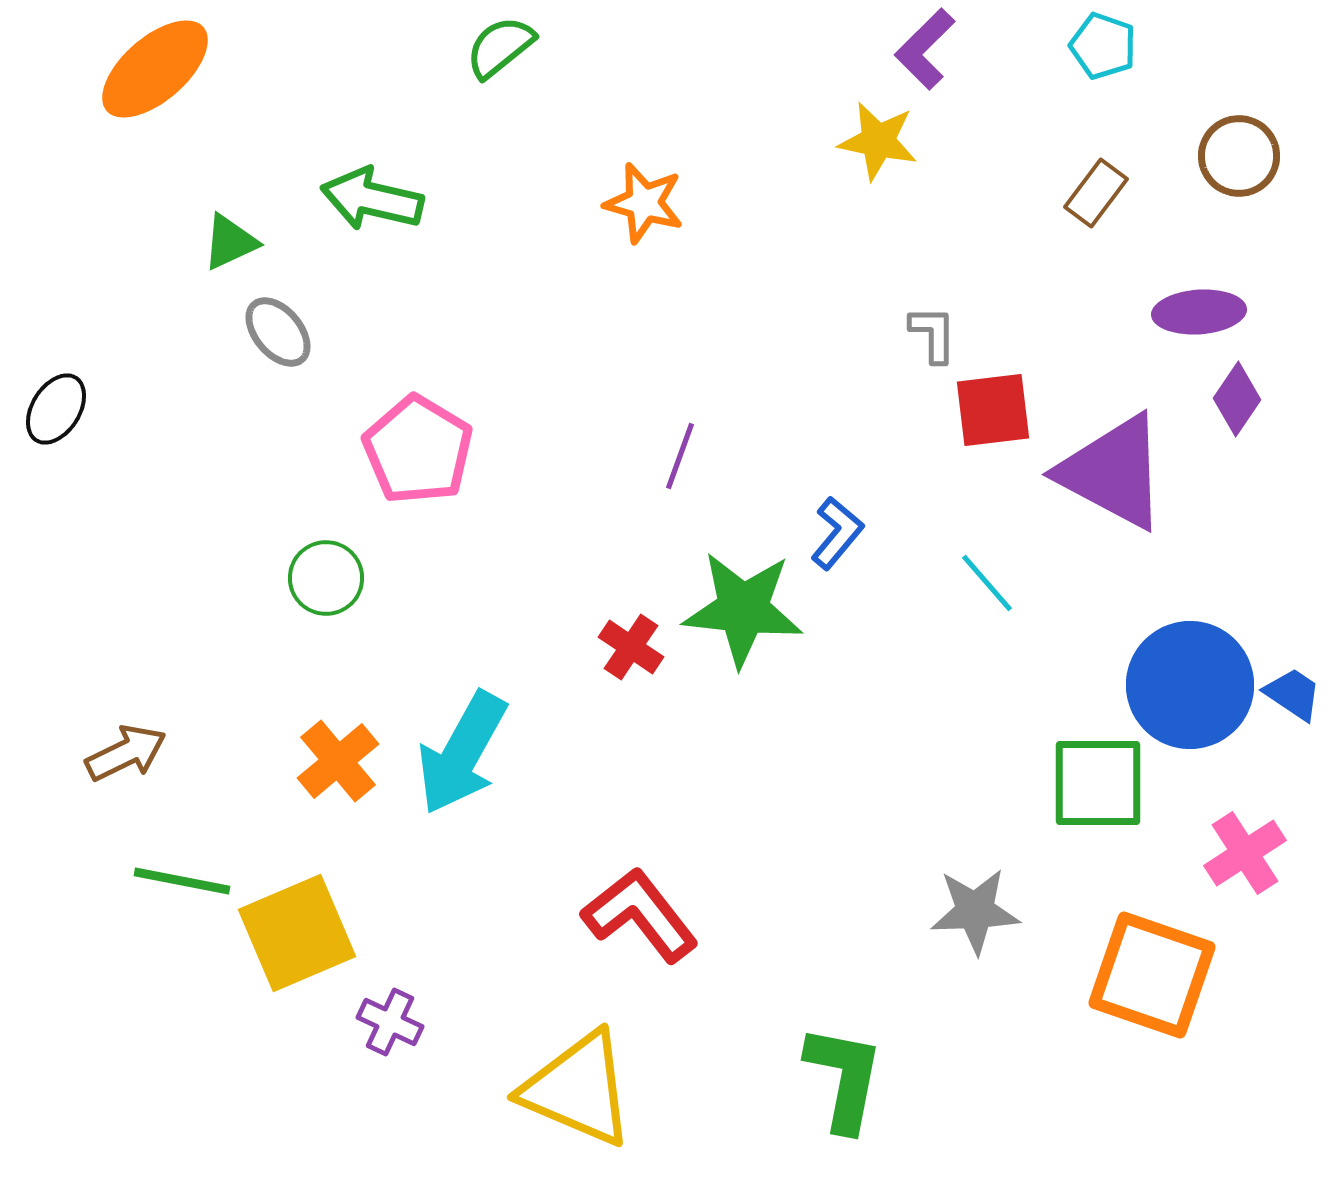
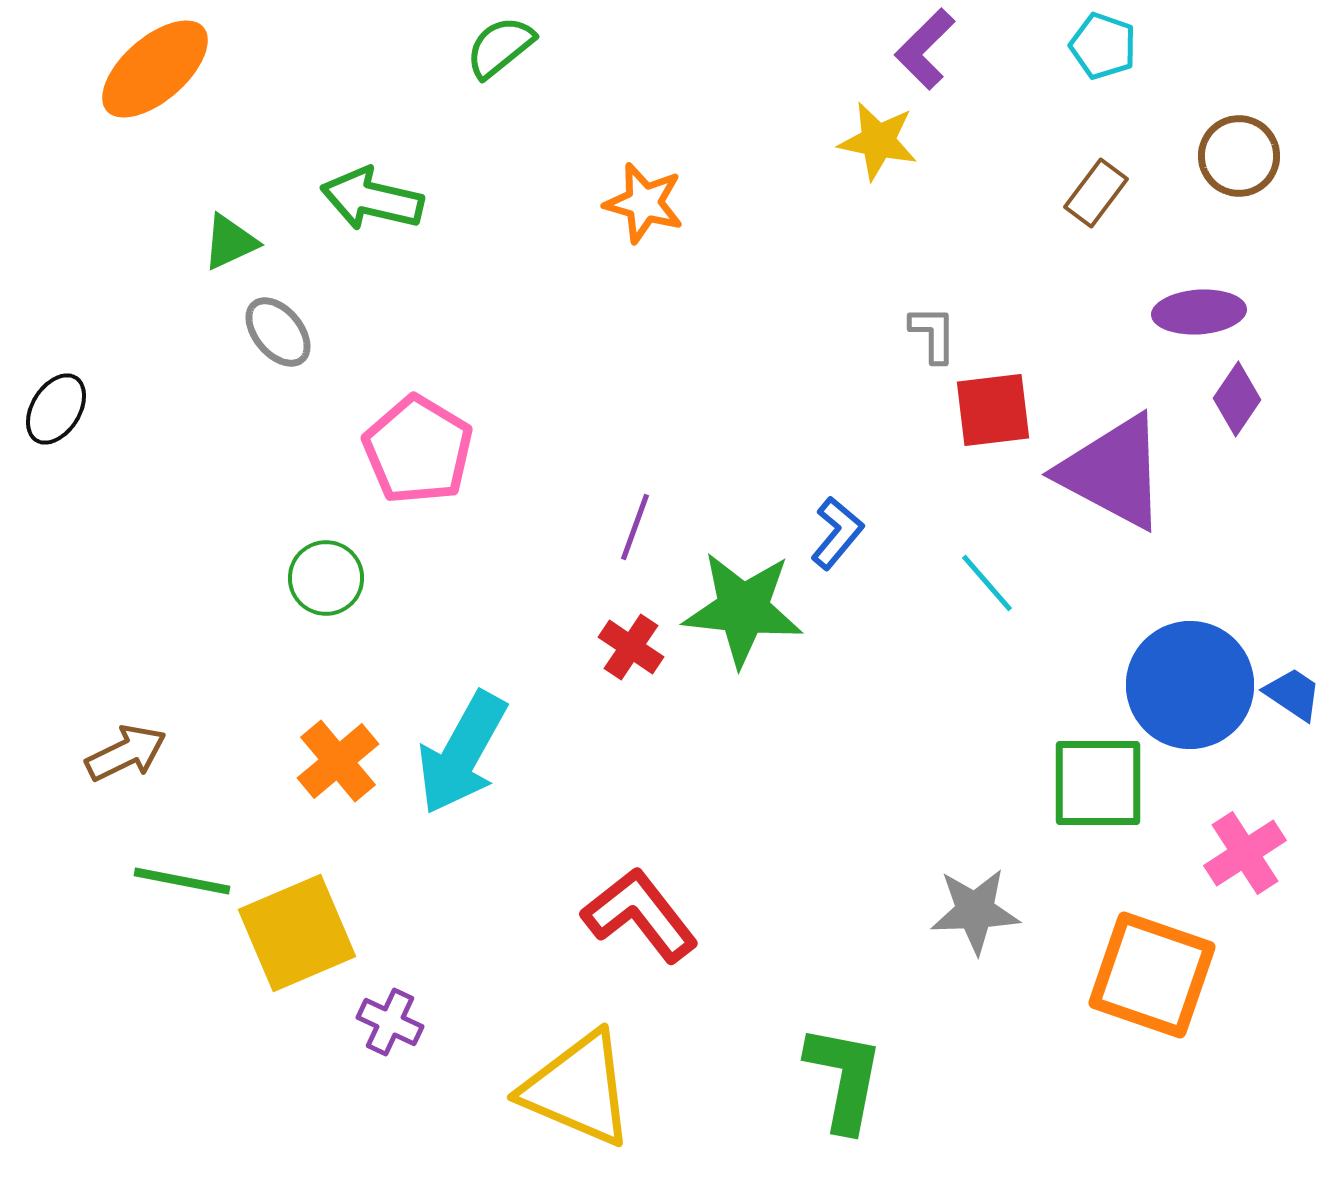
purple line: moved 45 px left, 71 px down
